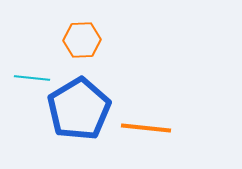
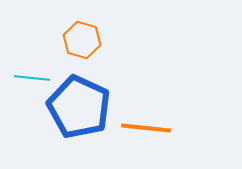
orange hexagon: rotated 18 degrees clockwise
blue pentagon: moved 2 px up; rotated 16 degrees counterclockwise
